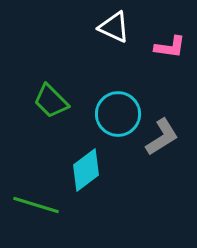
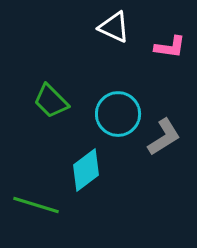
gray L-shape: moved 2 px right
